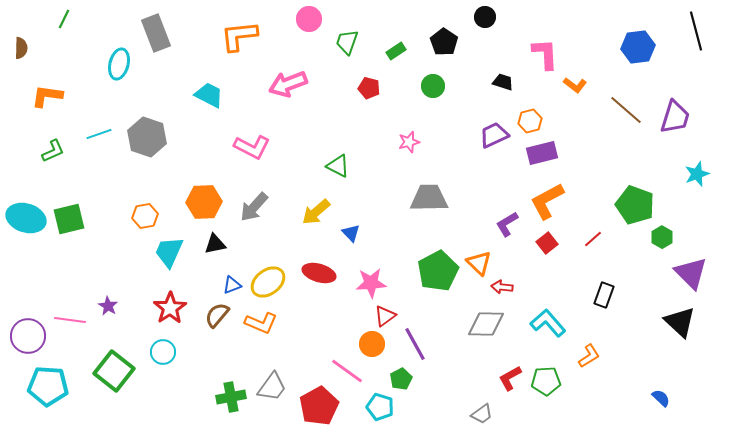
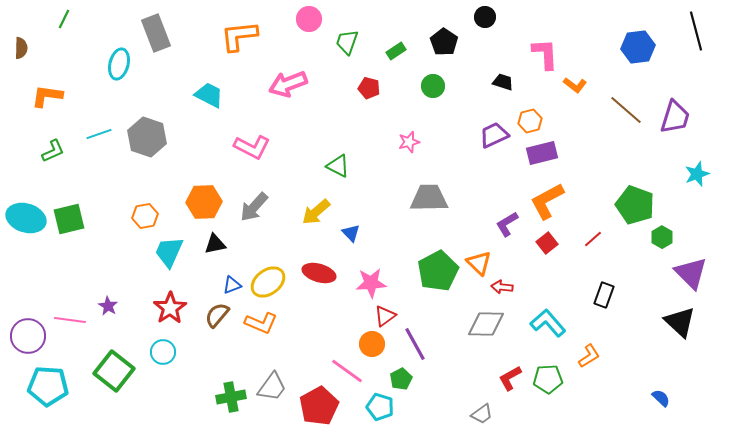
green pentagon at (546, 381): moved 2 px right, 2 px up
